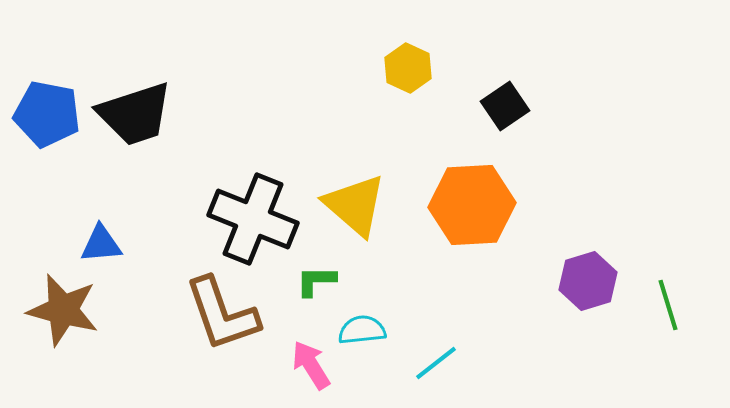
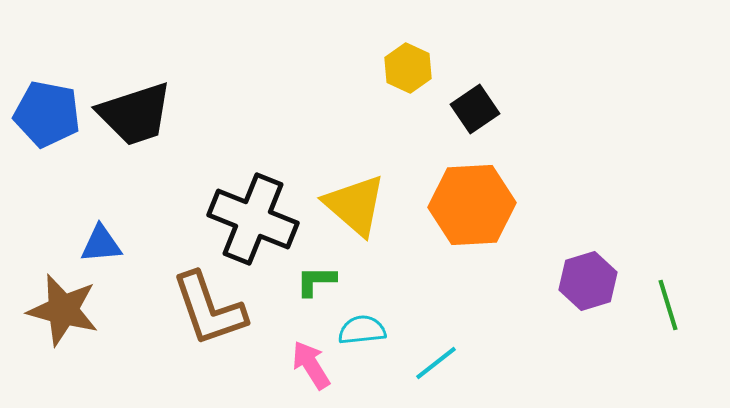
black square: moved 30 px left, 3 px down
brown L-shape: moved 13 px left, 5 px up
